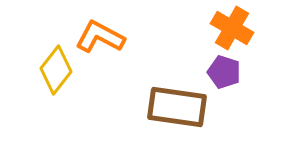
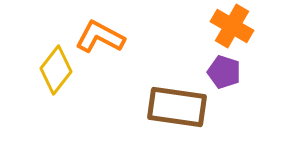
orange cross: moved 2 px up
